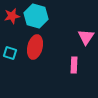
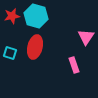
pink rectangle: rotated 21 degrees counterclockwise
